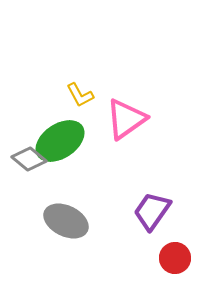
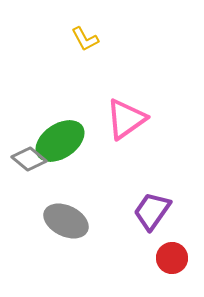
yellow L-shape: moved 5 px right, 56 px up
red circle: moved 3 px left
